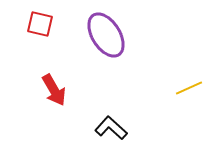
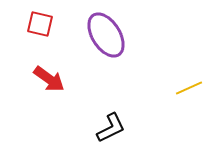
red arrow: moved 5 px left, 11 px up; rotated 24 degrees counterclockwise
black L-shape: rotated 112 degrees clockwise
